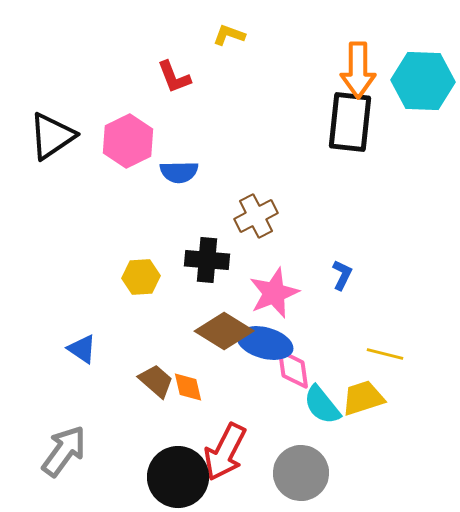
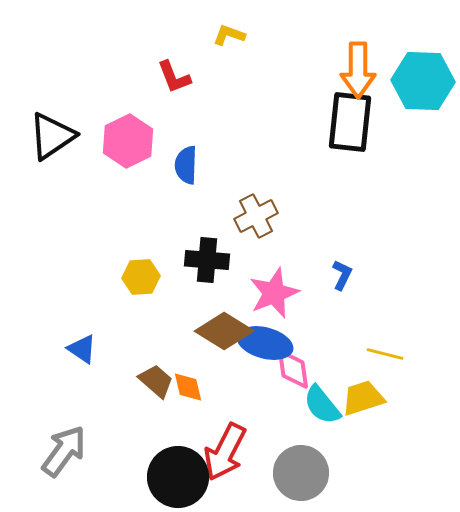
blue semicircle: moved 7 px right, 7 px up; rotated 93 degrees clockwise
